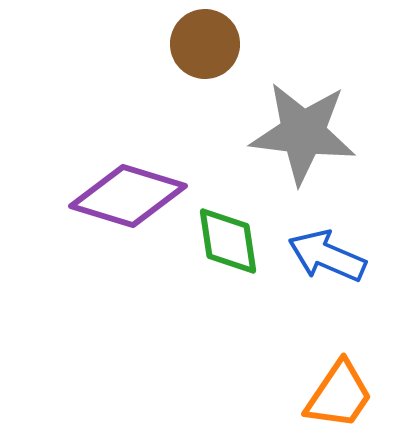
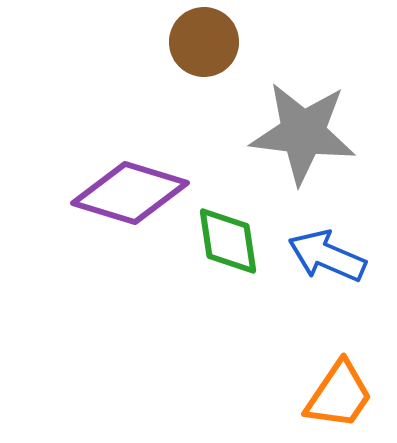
brown circle: moved 1 px left, 2 px up
purple diamond: moved 2 px right, 3 px up
